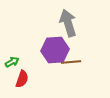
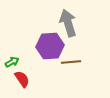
purple hexagon: moved 5 px left, 4 px up
red semicircle: rotated 54 degrees counterclockwise
